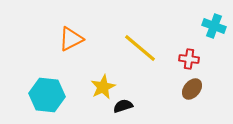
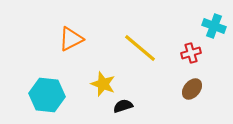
red cross: moved 2 px right, 6 px up; rotated 24 degrees counterclockwise
yellow star: moved 3 px up; rotated 25 degrees counterclockwise
